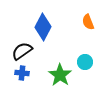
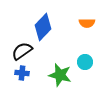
orange semicircle: moved 1 px left, 1 px down; rotated 70 degrees counterclockwise
blue diamond: rotated 16 degrees clockwise
green star: rotated 20 degrees counterclockwise
